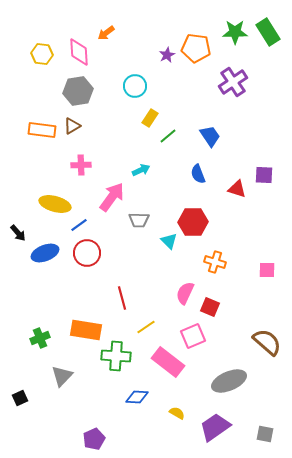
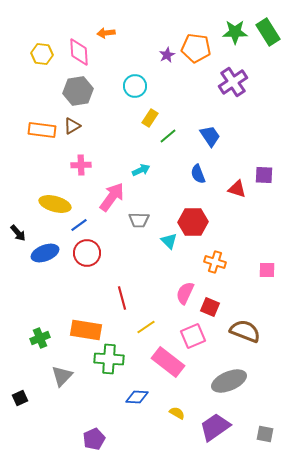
orange arrow at (106, 33): rotated 30 degrees clockwise
brown semicircle at (267, 342): moved 22 px left, 11 px up; rotated 20 degrees counterclockwise
green cross at (116, 356): moved 7 px left, 3 px down
